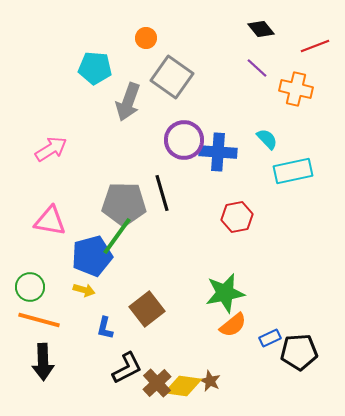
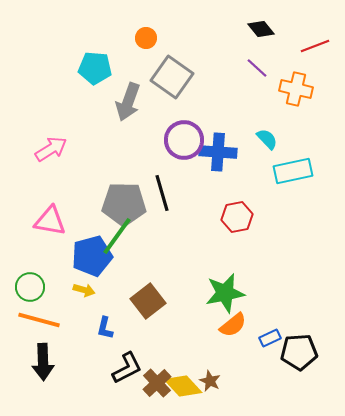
brown square: moved 1 px right, 8 px up
yellow diamond: rotated 39 degrees clockwise
